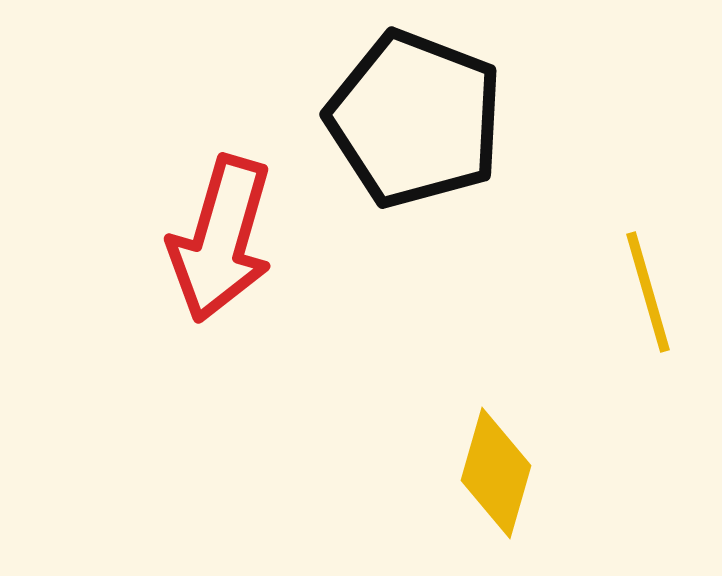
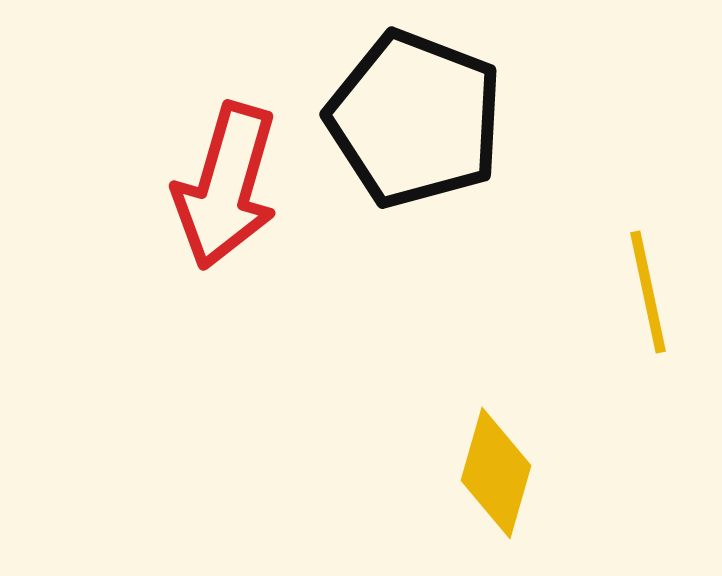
red arrow: moved 5 px right, 53 px up
yellow line: rotated 4 degrees clockwise
